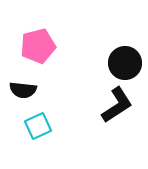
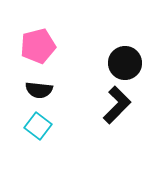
black semicircle: moved 16 px right
black L-shape: rotated 12 degrees counterclockwise
cyan square: rotated 28 degrees counterclockwise
